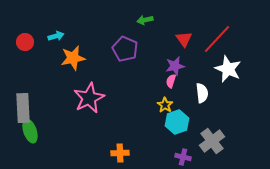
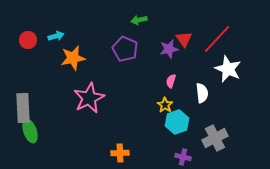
green arrow: moved 6 px left
red circle: moved 3 px right, 2 px up
purple star: moved 6 px left, 17 px up
gray cross: moved 3 px right, 3 px up; rotated 10 degrees clockwise
